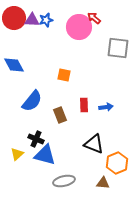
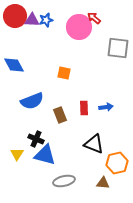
red circle: moved 1 px right, 2 px up
orange square: moved 2 px up
blue semicircle: rotated 30 degrees clockwise
red rectangle: moved 3 px down
yellow triangle: rotated 16 degrees counterclockwise
orange hexagon: rotated 10 degrees clockwise
